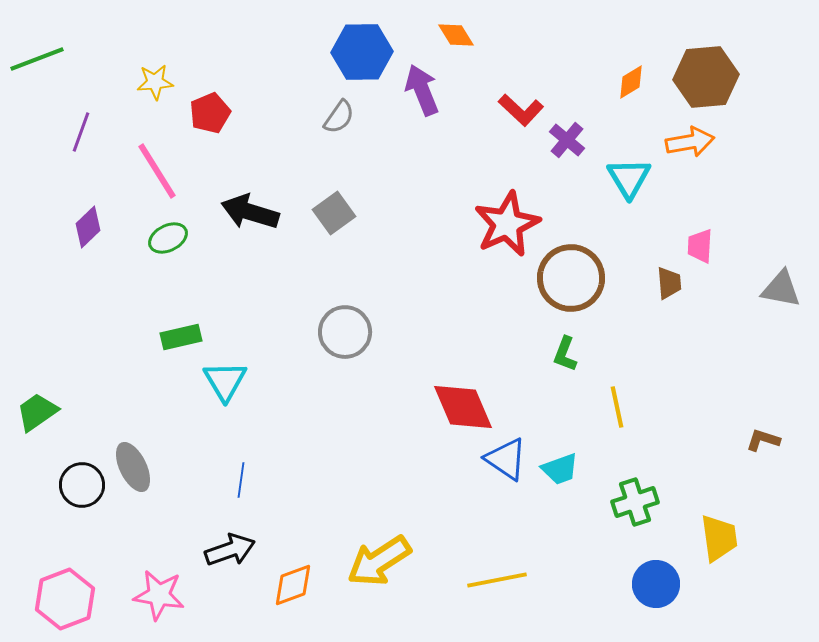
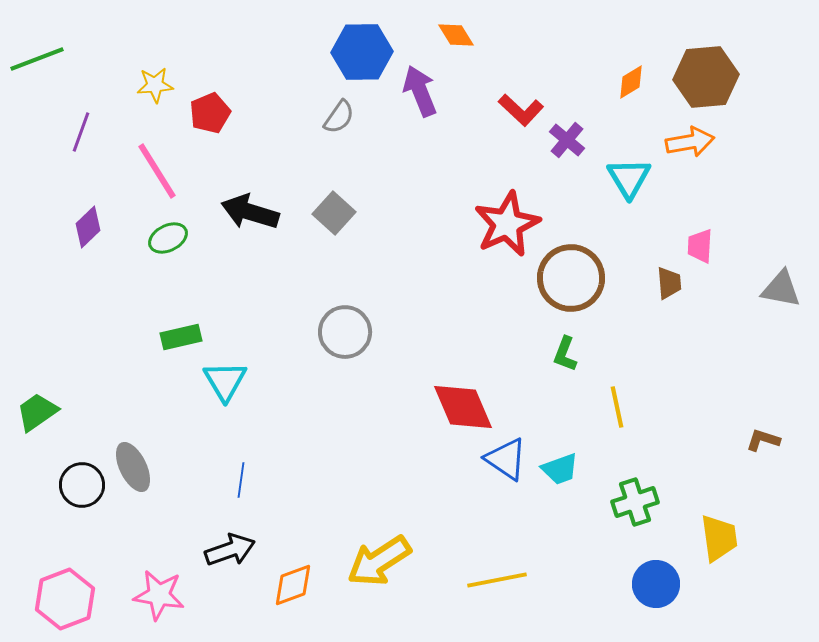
yellow star at (155, 82): moved 3 px down
purple arrow at (422, 90): moved 2 px left, 1 px down
gray square at (334, 213): rotated 12 degrees counterclockwise
